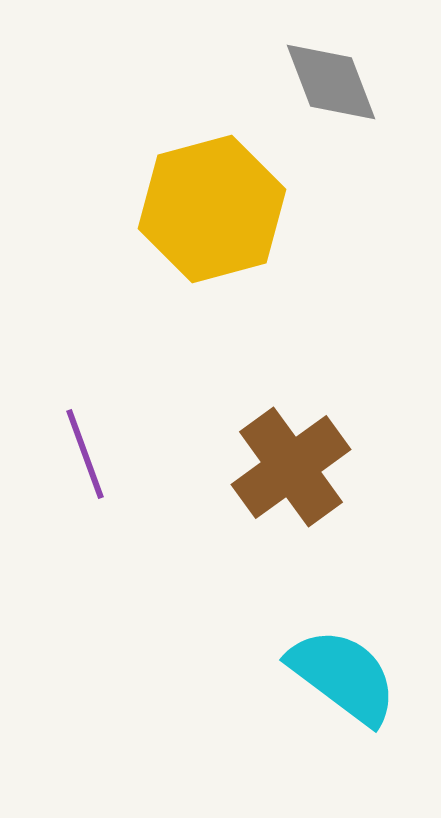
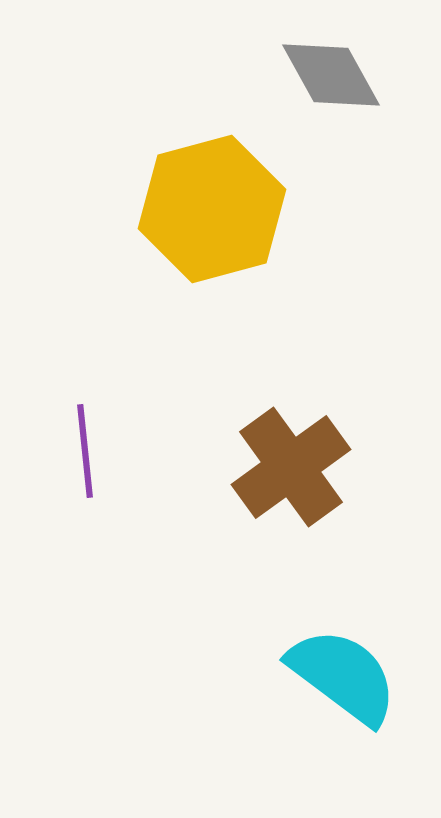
gray diamond: moved 7 px up; rotated 8 degrees counterclockwise
purple line: moved 3 px up; rotated 14 degrees clockwise
